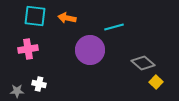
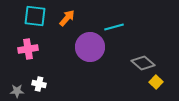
orange arrow: rotated 120 degrees clockwise
purple circle: moved 3 px up
